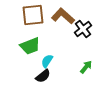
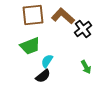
green arrow: rotated 112 degrees clockwise
